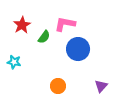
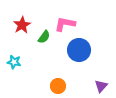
blue circle: moved 1 px right, 1 px down
